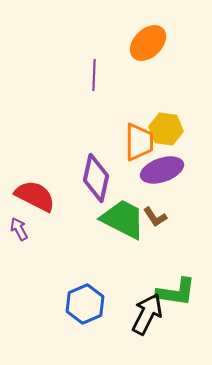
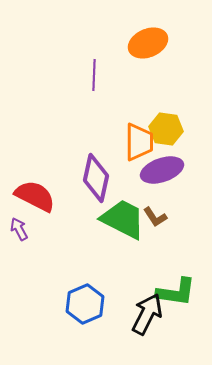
orange ellipse: rotated 21 degrees clockwise
